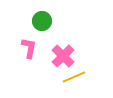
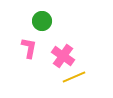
pink cross: rotated 10 degrees counterclockwise
